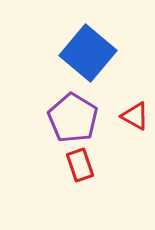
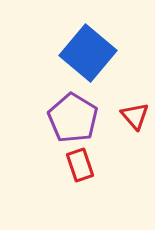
red triangle: rotated 20 degrees clockwise
